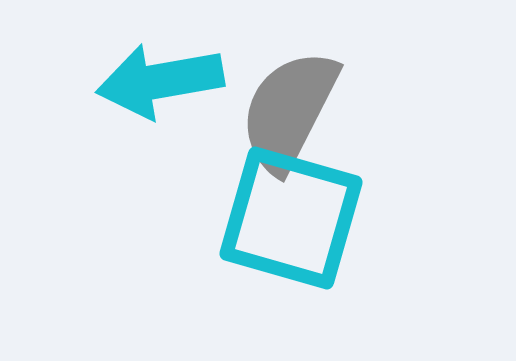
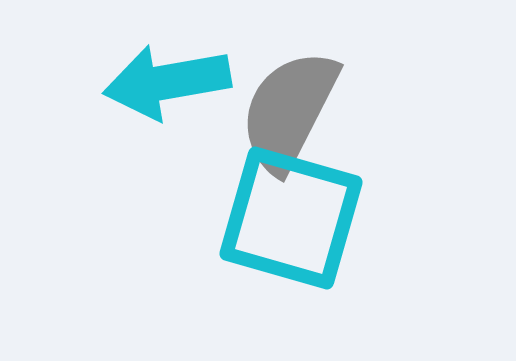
cyan arrow: moved 7 px right, 1 px down
